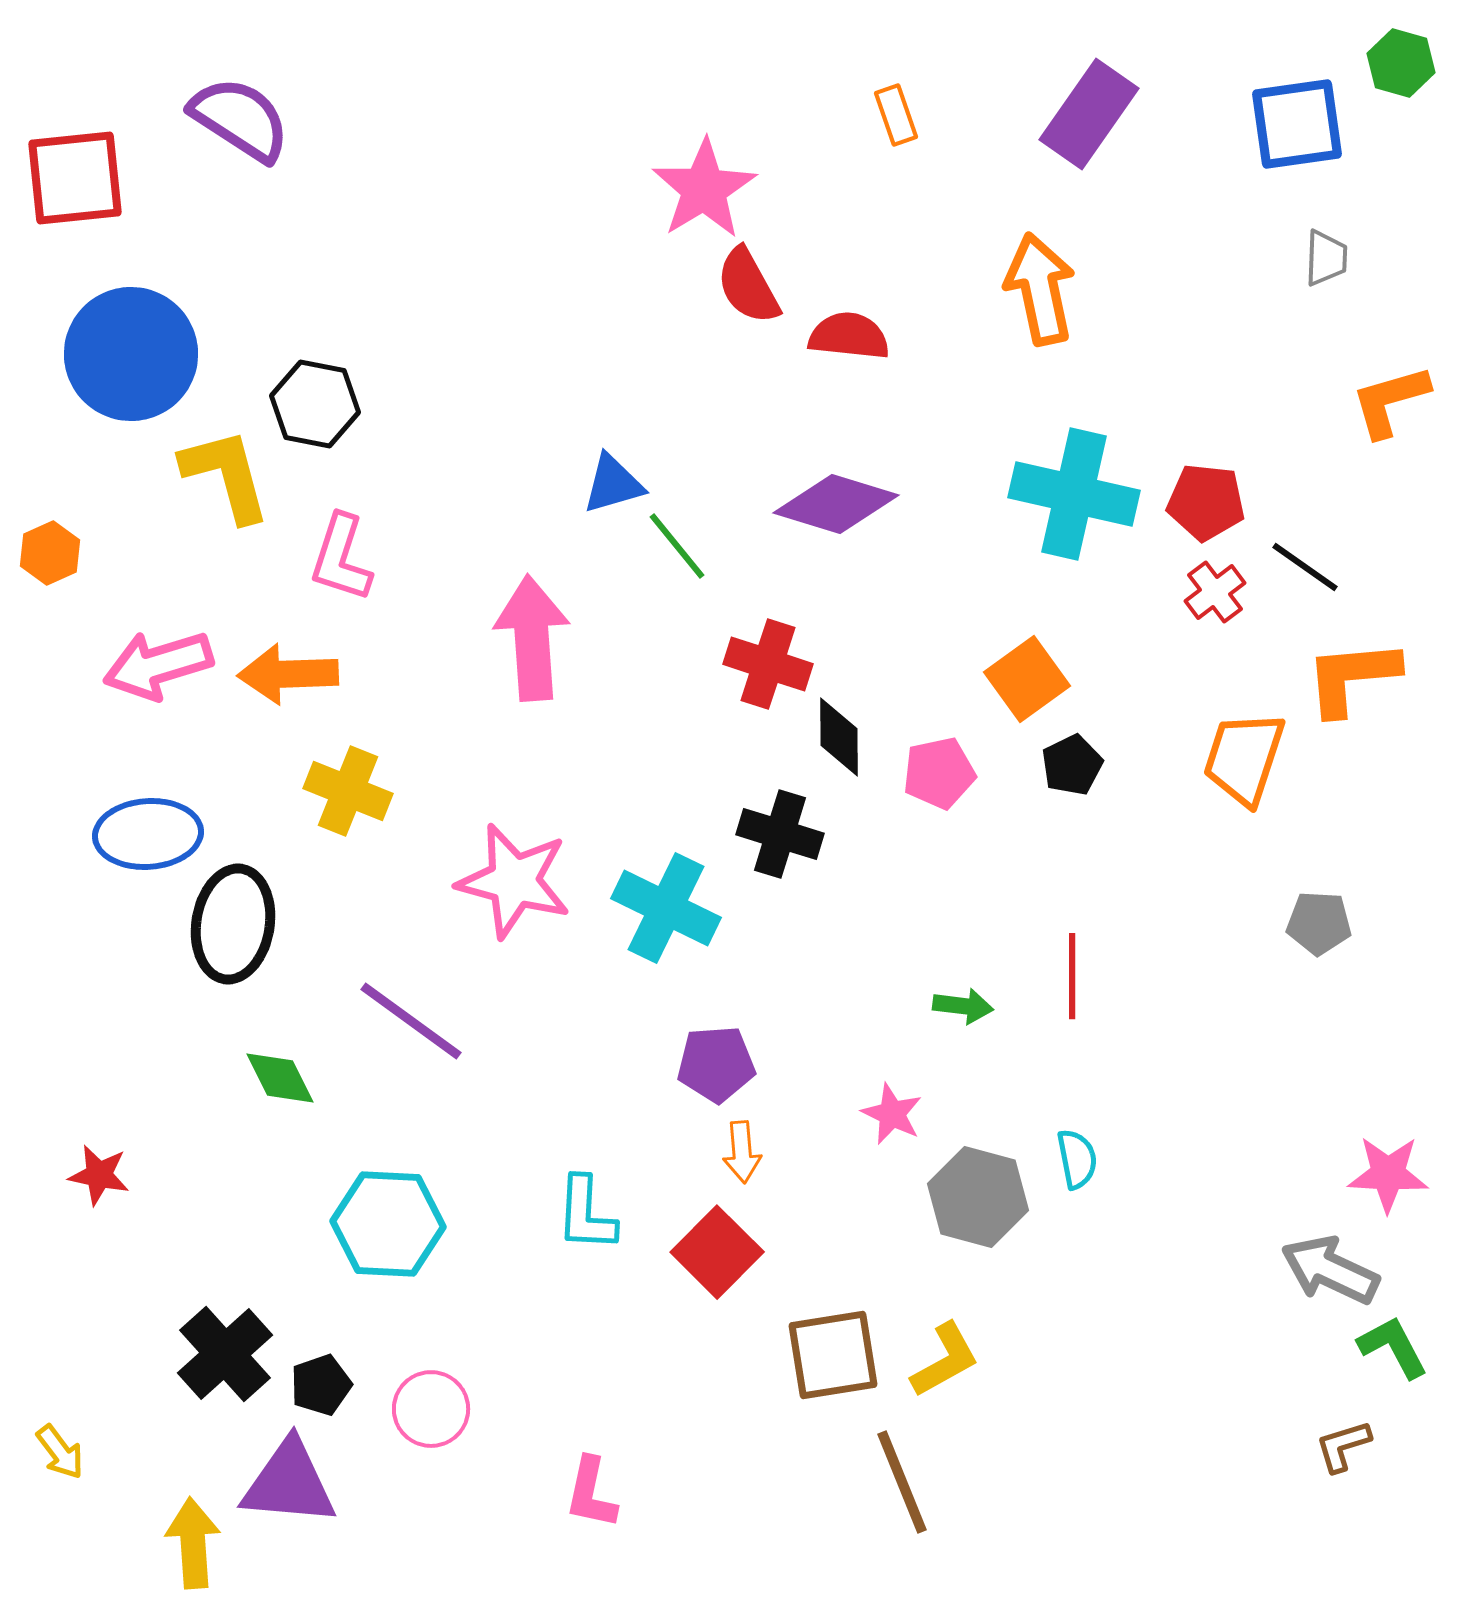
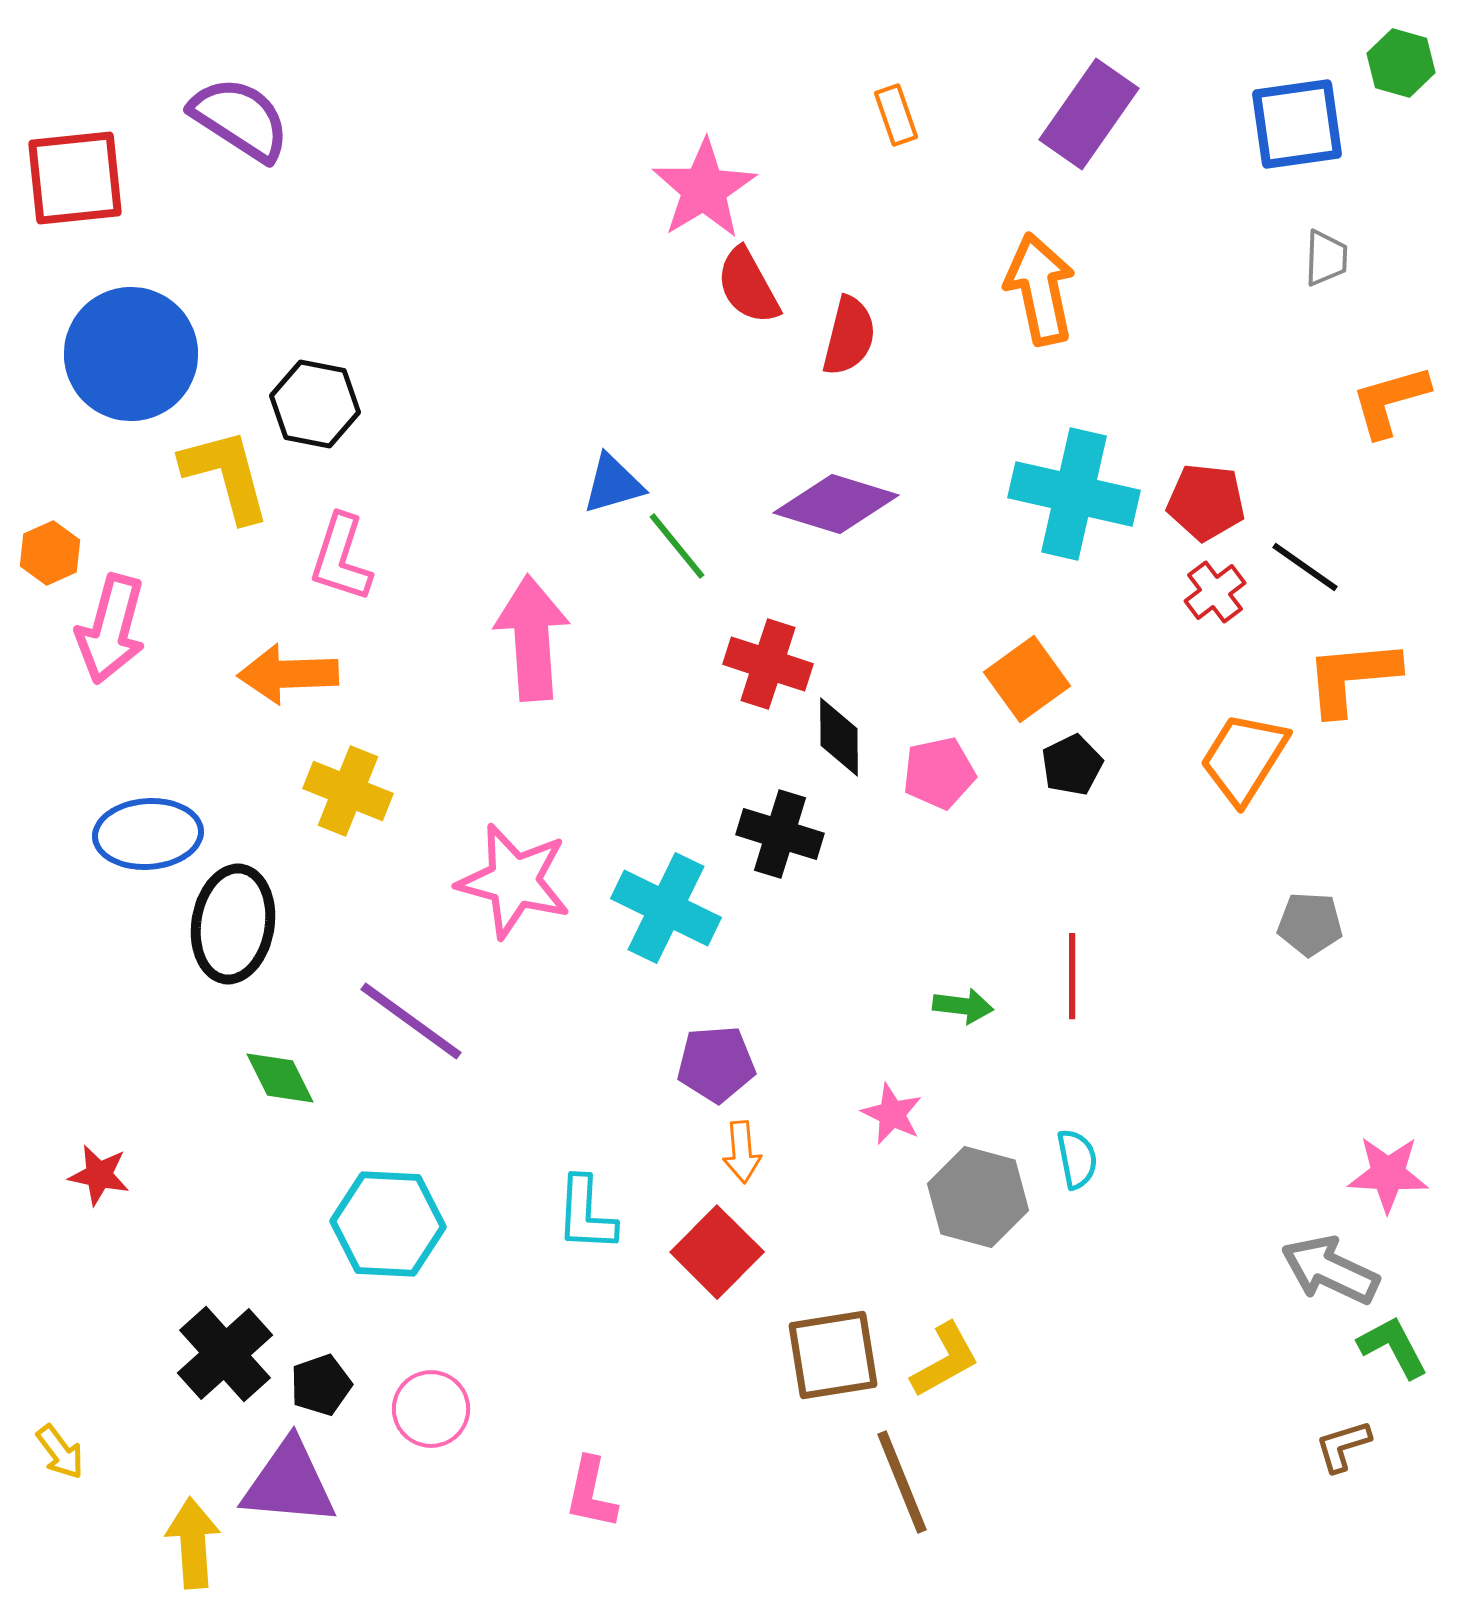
red semicircle at (849, 336): rotated 98 degrees clockwise
pink arrow at (158, 665): moved 47 px left, 36 px up; rotated 58 degrees counterclockwise
orange trapezoid at (1244, 758): rotated 14 degrees clockwise
gray pentagon at (1319, 923): moved 9 px left, 1 px down
